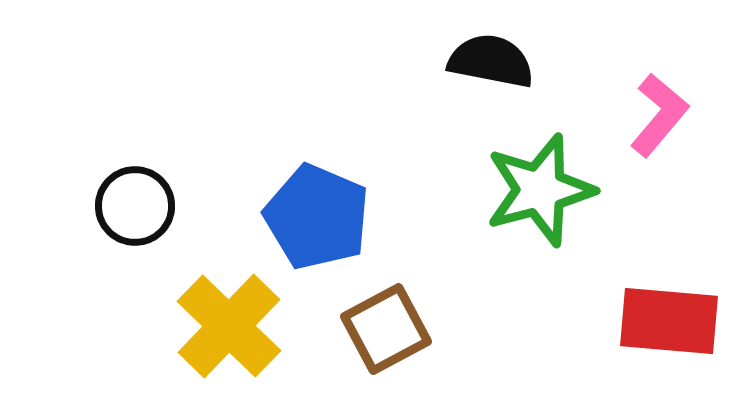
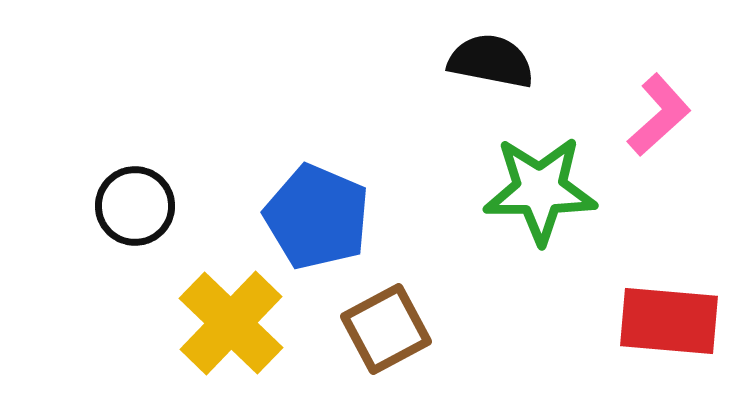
pink L-shape: rotated 8 degrees clockwise
green star: rotated 15 degrees clockwise
yellow cross: moved 2 px right, 3 px up
